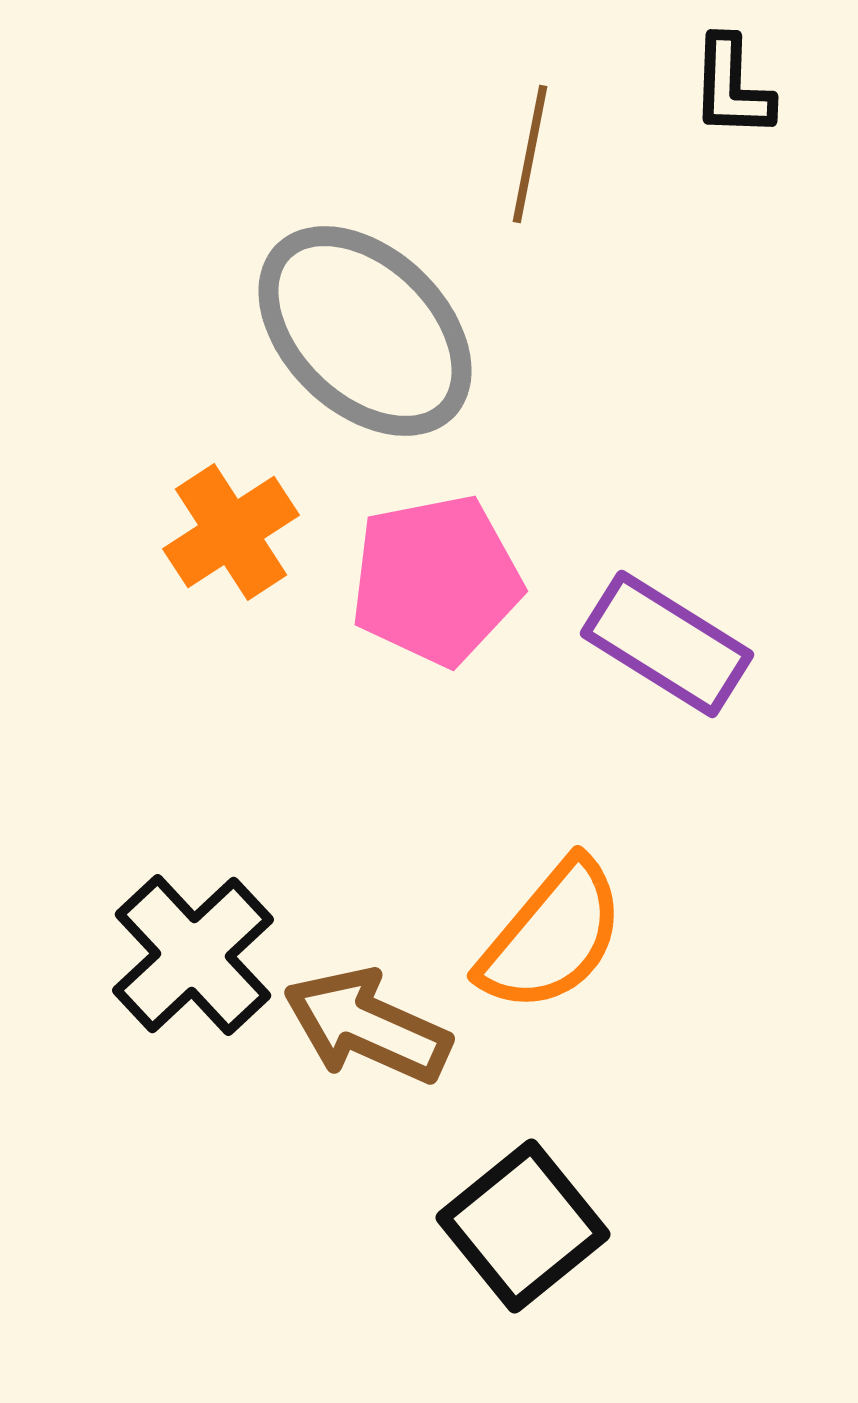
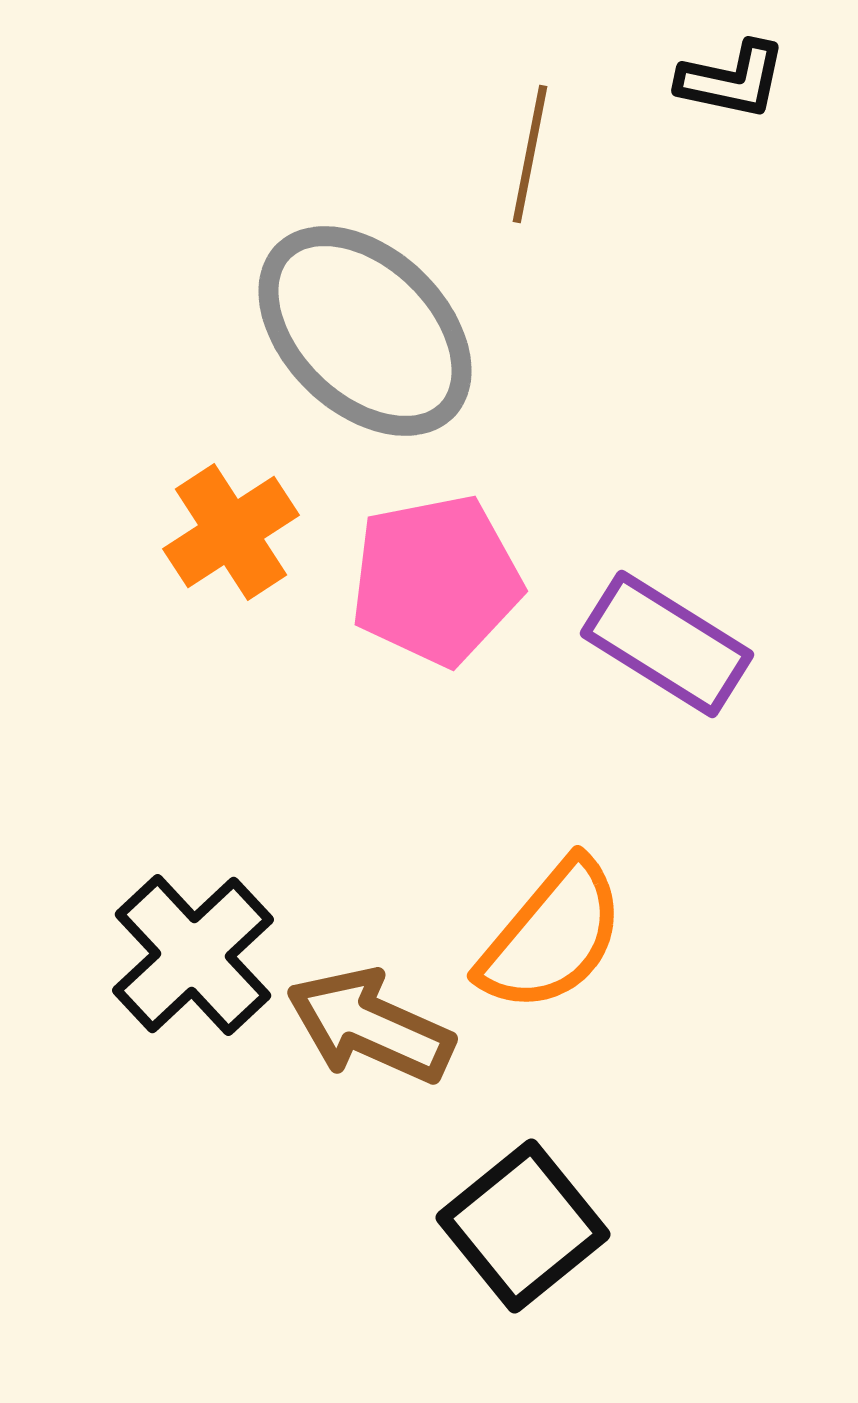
black L-shape: moved 7 px up; rotated 80 degrees counterclockwise
brown arrow: moved 3 px right
